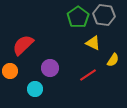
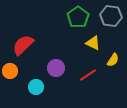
gray hexagon: moved 7 px right, 1 px down
purple circle: moved 6 px right
cyan circle: moved 1 px right, 2 px up
